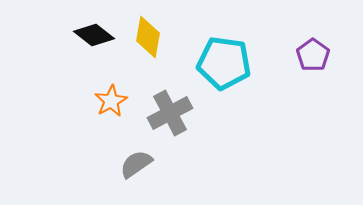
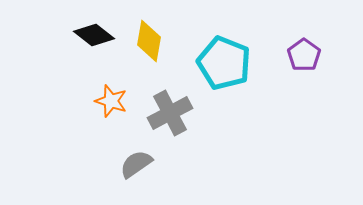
yellow diamond: moved 1 px right, 4 px down
purple pentagon: moved 9 px left
cyan pentagon: rotated 14 degrees clockwise
orange star: rotated 24 degrees counterclockwise
